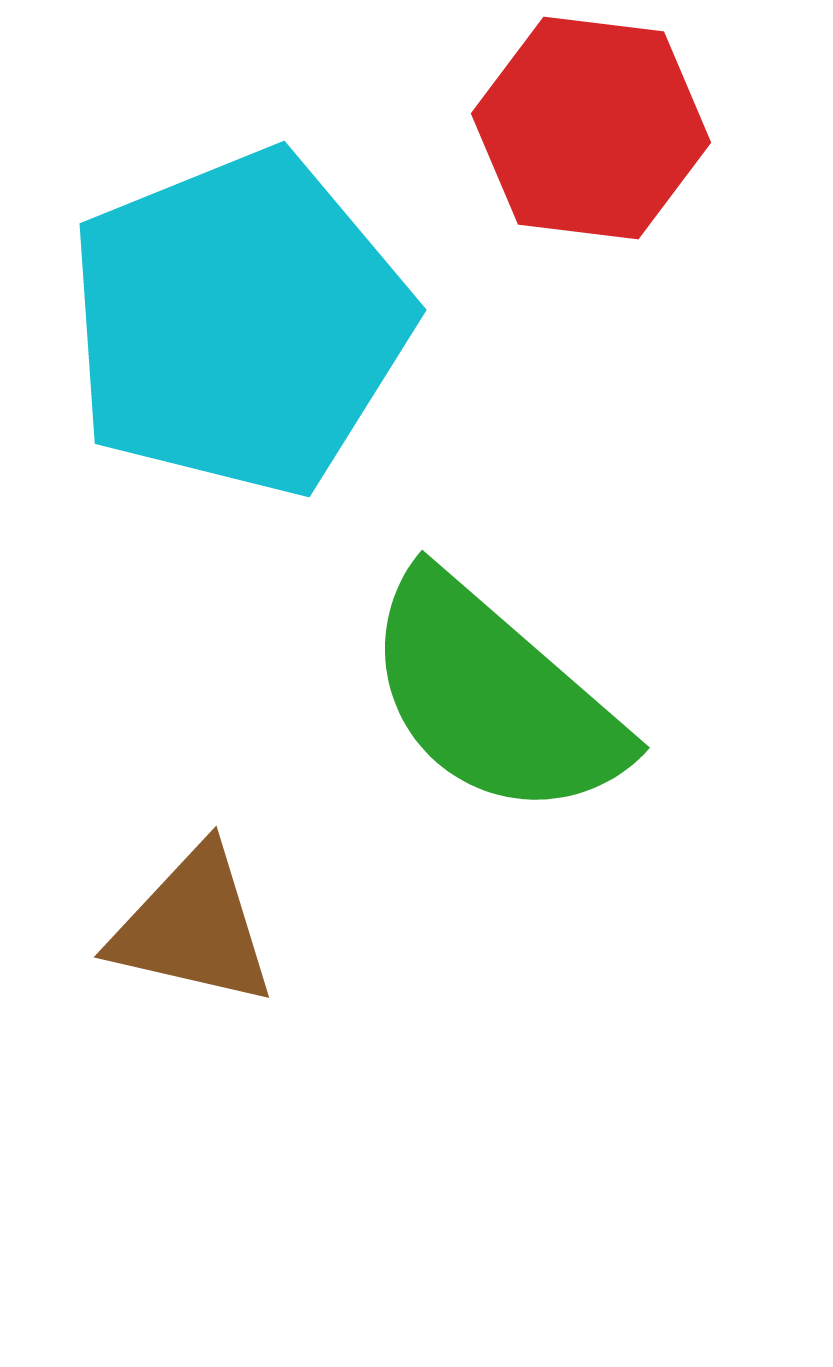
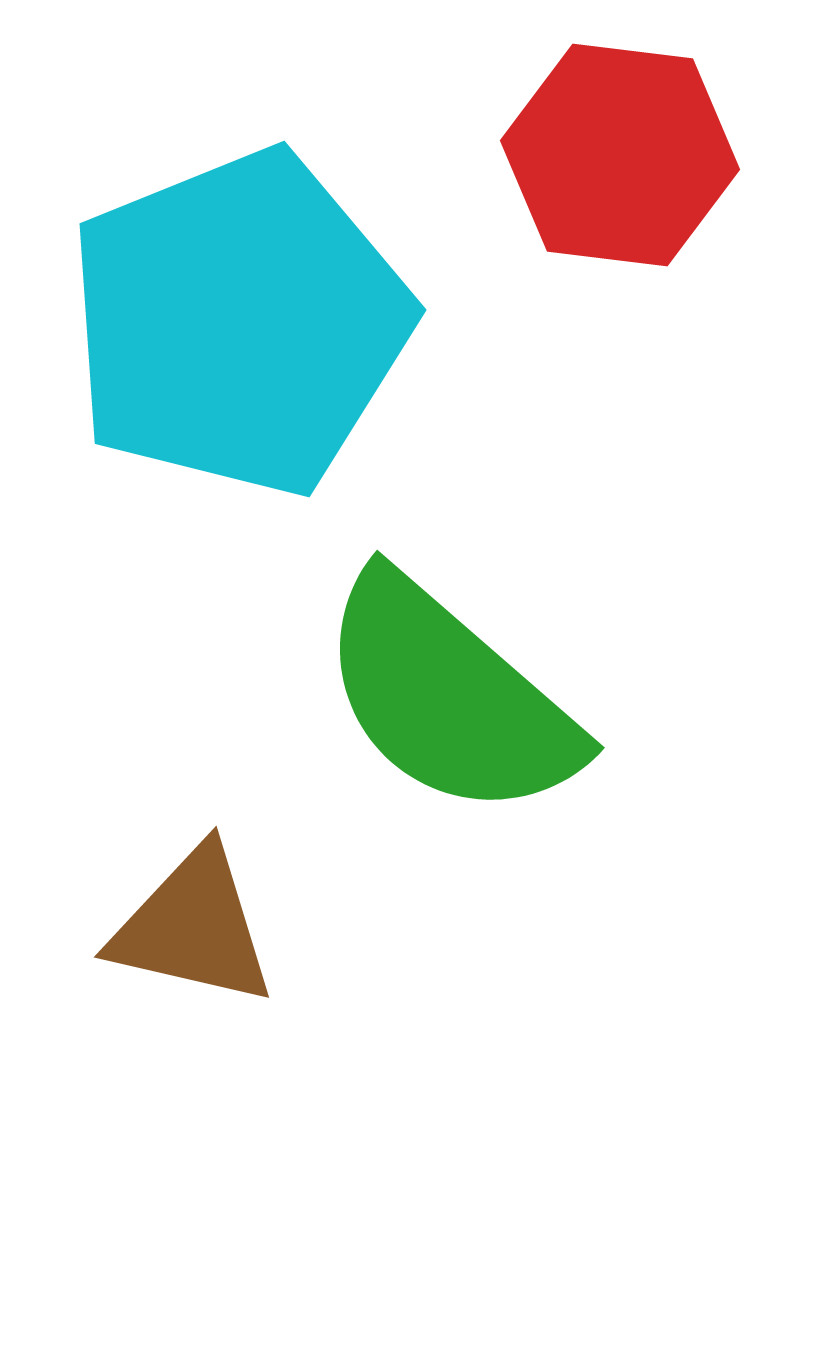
red hexagon: moved 29 px right, 27 px down
green semicircle: moved 45 px left
